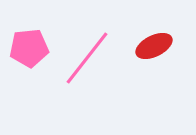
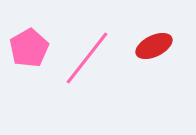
pink pentagon: rotated 24 degrees counterclockwise
